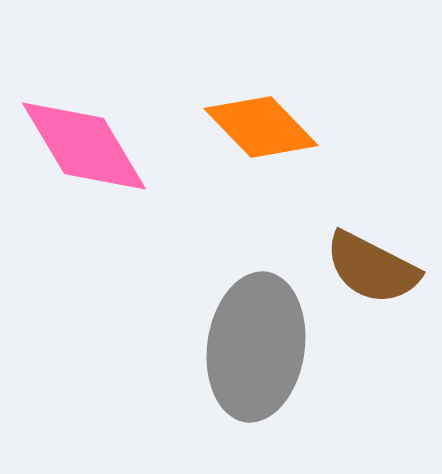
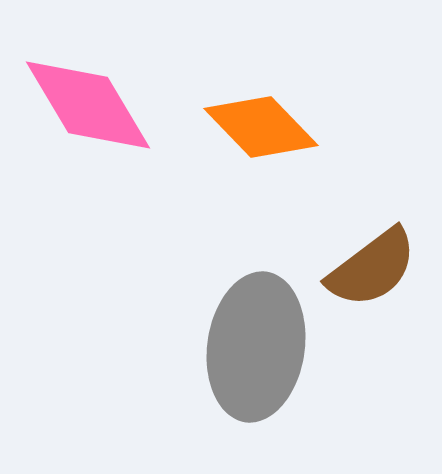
pink diamond: moved 4 px right, 41 px up
brown semicircle: rotated 64 degrees counterclockwise
